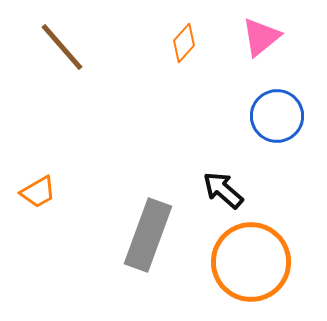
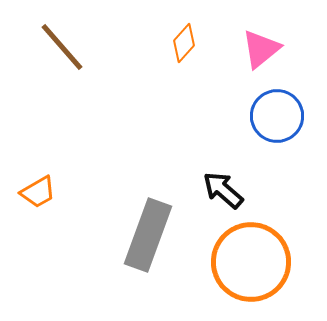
pink triangle: moved 12 px down
